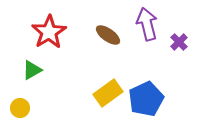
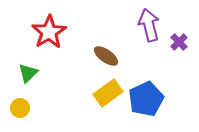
purple arrow: moved 2 px right, 1 px down
brown ellipse: moved 2 px left, 21 px down
green triangle: moved 4 px left, 3 px down; rotated 15 degrees counterclockwise
